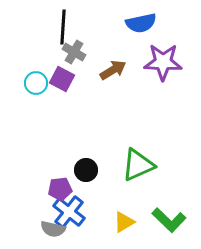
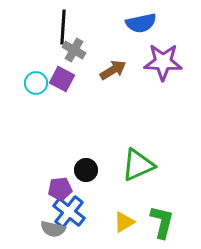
gray cross: moved 2 px up
green L-shape: moved 7 px left, 2 px down; rotated 120 degrees counterclockwise
